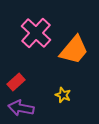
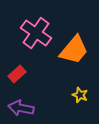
pink cross: rotated 8 degrees counterclockwise
red rectangle: moved 1 px right, 8 px up
yellow star: moved 17 px right
